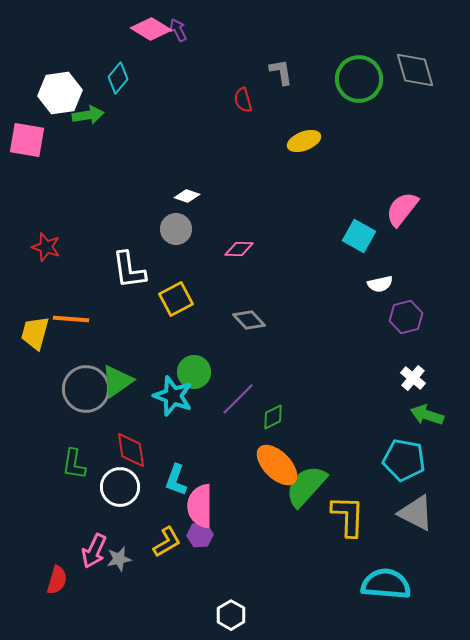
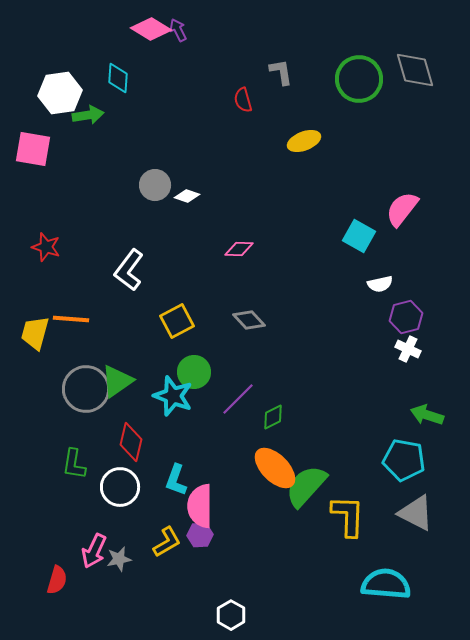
cyan diamond at (118, 78): rotated 36 degrees counterclockwise
pink square at (27, 140): moved 6 px right, 9 px down
gray circle at (176, 229): moved 21 px left, 44 px up
white L-shape at (129, 270): rotated 45 degrees clockwise
yellow square at (176, 299): moved 1 px right, 22 px down
white cross at (413, 378): moved 5 px left, 29 px up; rotated 15 degrees counterclockwise
red diamond at (131, 450): moved 8 px up; rotated 21 degrees clockwise
orange ellipse at (277, 465): moved 2 px left, 3 px down
